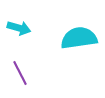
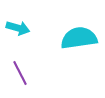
cyan arrow: moved 1 px left
